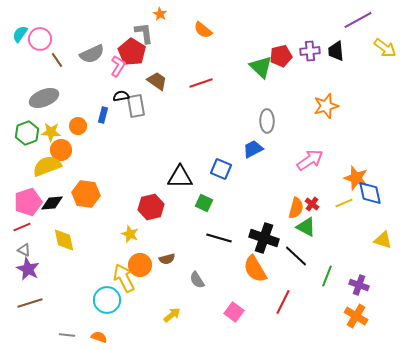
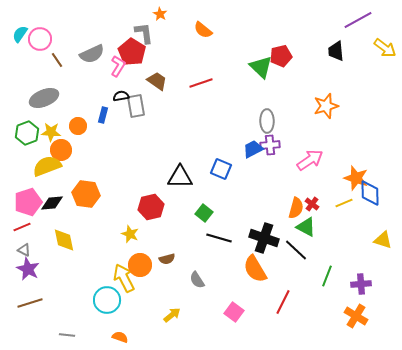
purple cross at (310, 51): moved 40 px left, 94 px down
blue diamond at (370, 193): rotated 12 degrees clockwise
green square at (204, 203): moved 10 px down; rotated 12 degrees clockwise
black line at (296, 256): moved 6 px up
purple cross at (359, 285): moved 2 px right, 1 px up; rotated 24 degrees counterclockwise
orange semicircle at (99, 337): moved 21 px right
